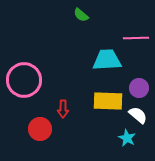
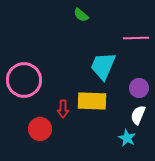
cyan trapezoid: moved 4 px left, 6 px down; rotated 64 degrees counterclockwise
yellow rectangle: moved 16 px left
white semicircle: rotated 108 degrees counterclockwise
